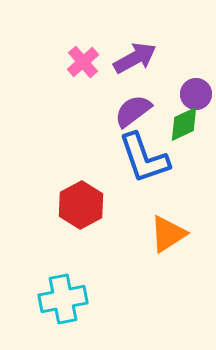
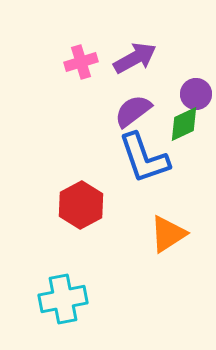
pink cross: moved 2 px left; rotated 24 degrees clockwise
